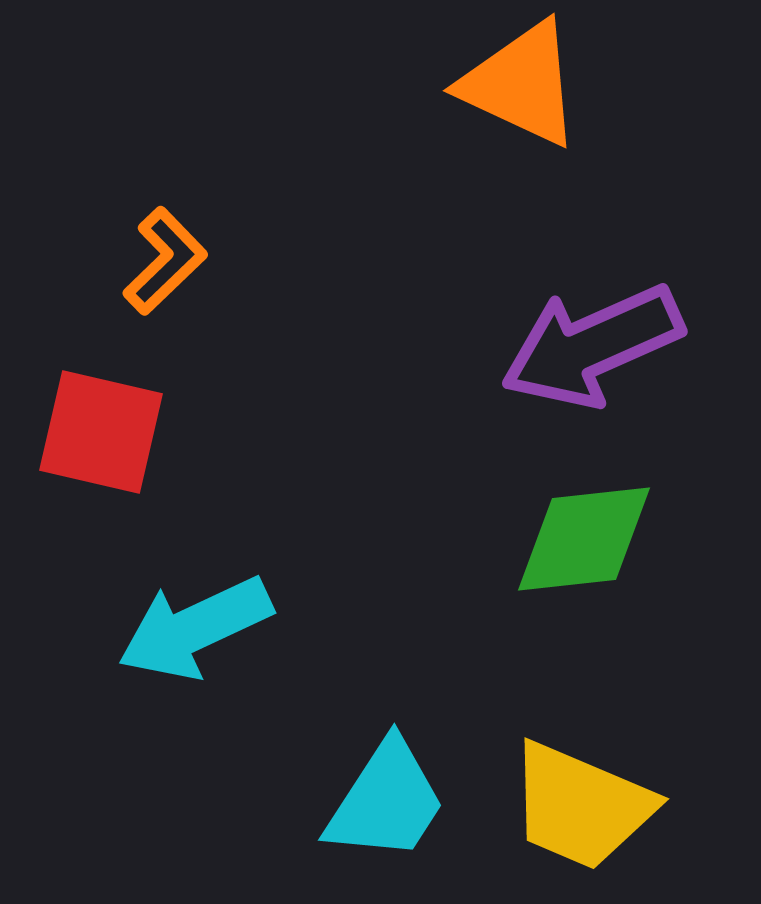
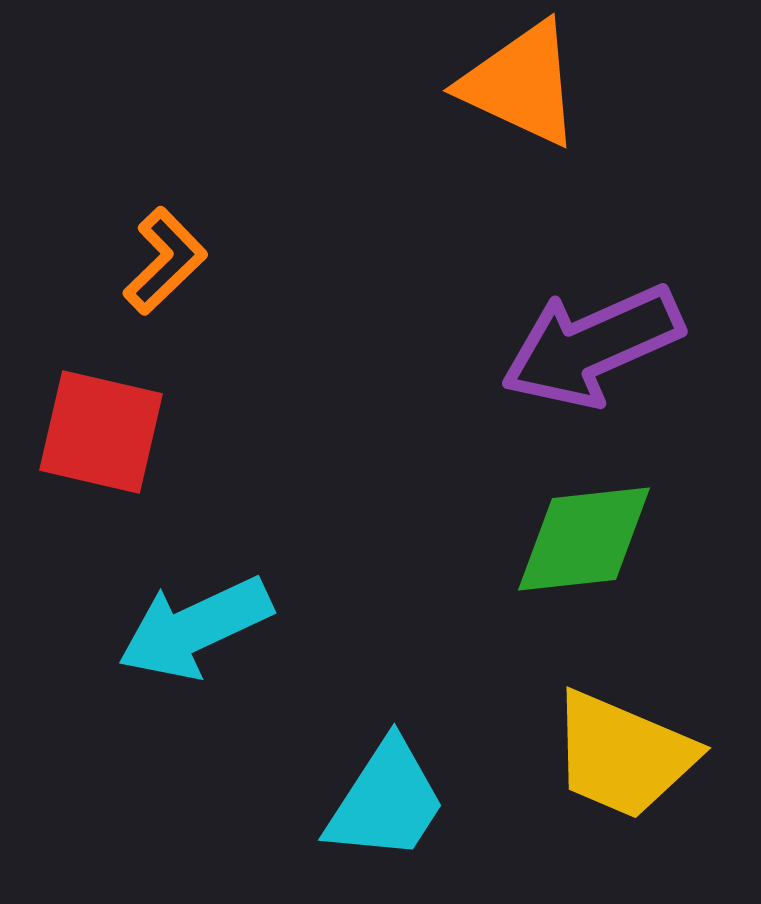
yellow trapezoid: moved 42 px right, 51 px up
